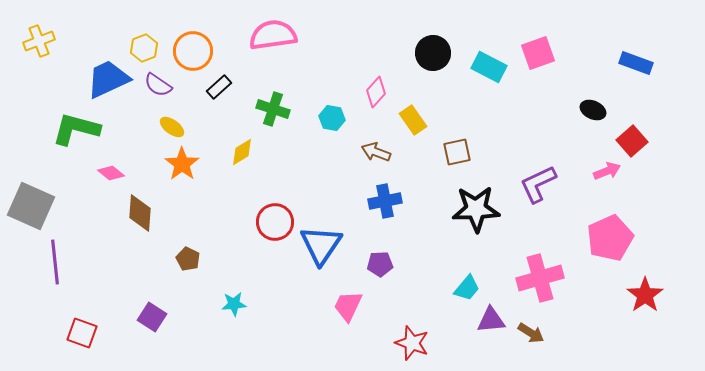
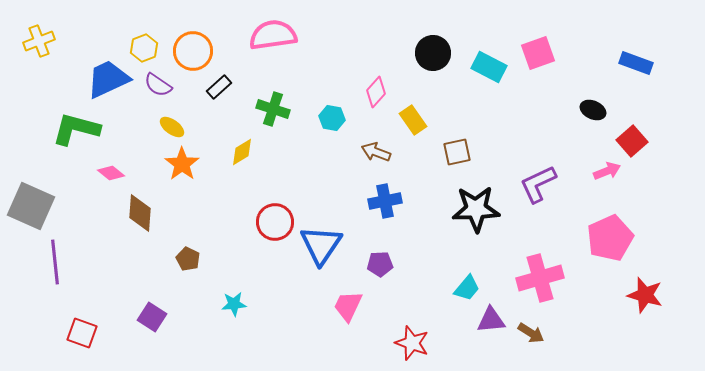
red star at (645, 295): rotated 21 degrees counterclockwise
